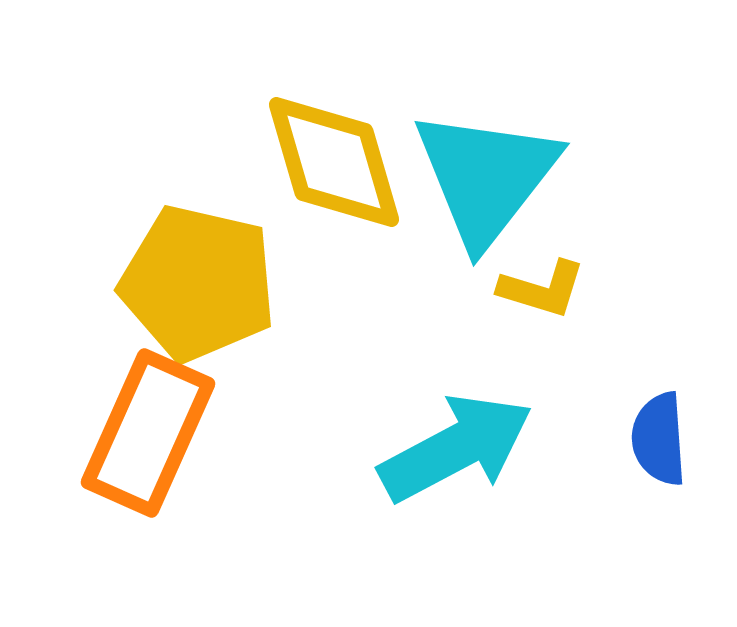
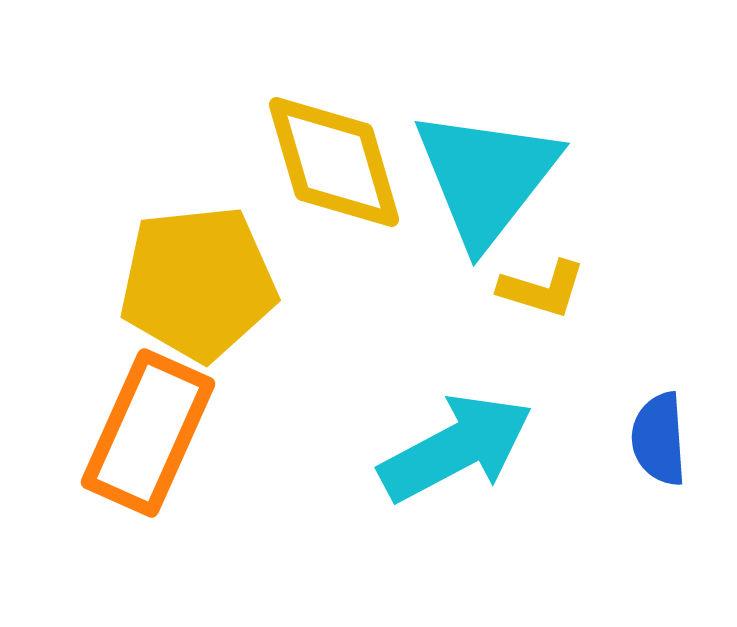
yellow pentagon: rotated 19 degrees counterclockwise
